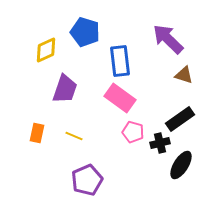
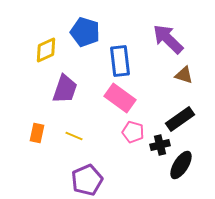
black cross: moved 2 px down
